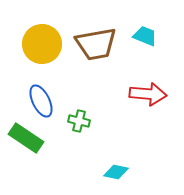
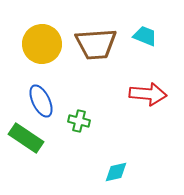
brown trapezoid: rotated 6 degrees clockwise
cyan diamond: rotated 25 degrees counterclockwise
